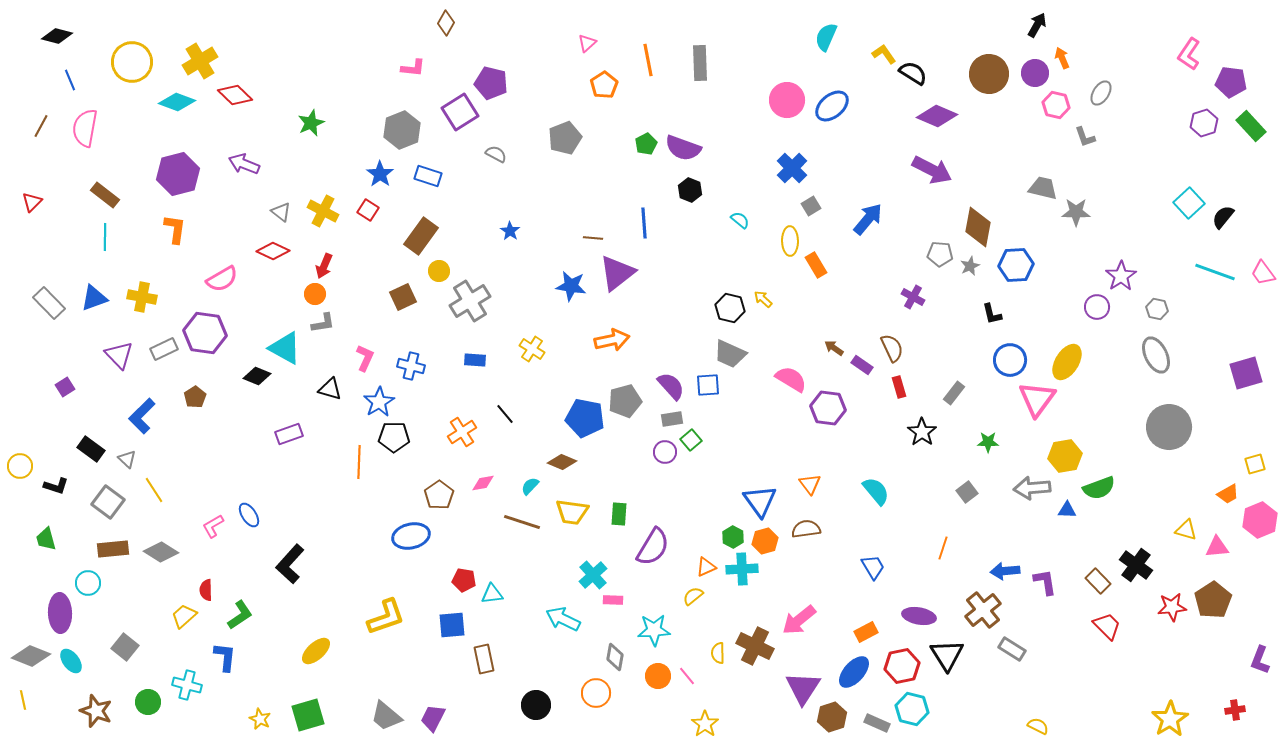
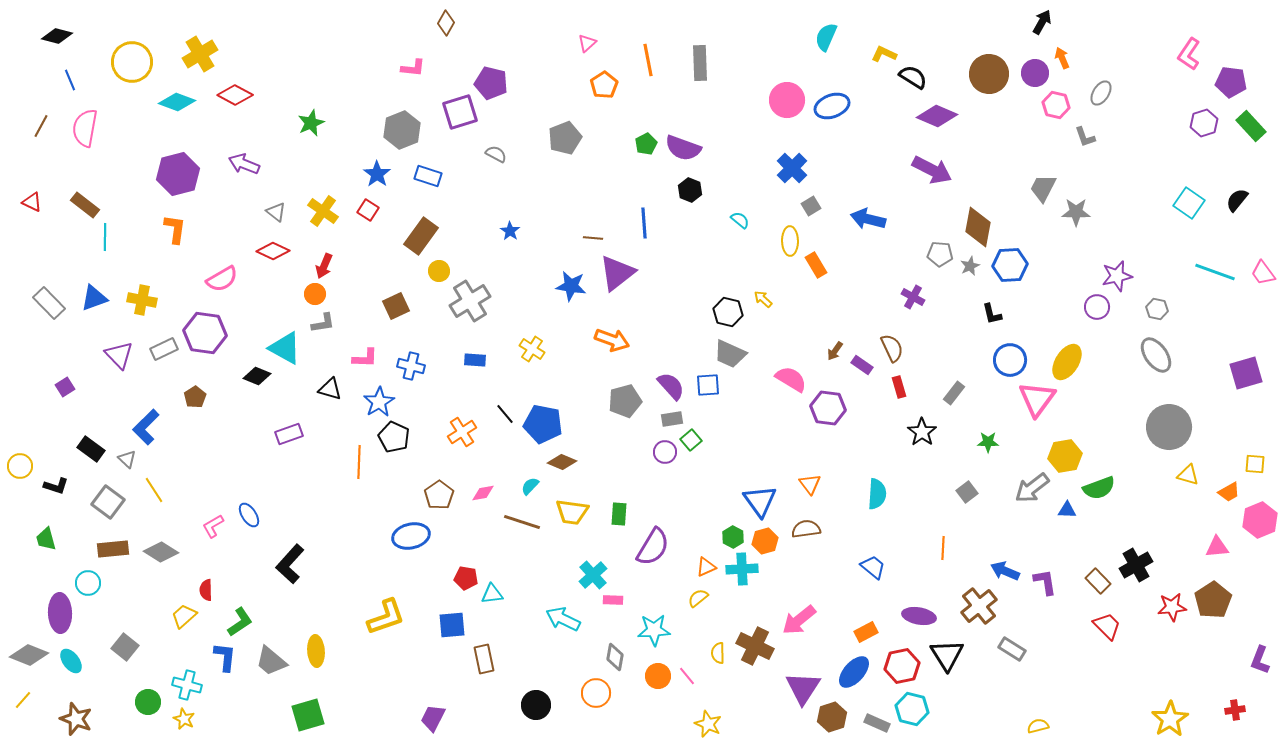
black arrow at (1037, 25): moved 5 px right, 3 px up
yellow L-shape at (884, 54): rotated 30 degrees counterclockwise
yellow cross at (200, 61): moved 7 px up
black semicircle at (913, 73): moved 4 px down
red diamond at (235, 95): rotated 16 degrees counterclockwise
blue ellipse at (832, 106): rotated 20 degrees clockwise
purple square at (460, 112): rotated 15 degrees clockwise
blue star at (380, 174): moved 3 px left
gray trapezoid at (1043, 188): rotated 76 degrees counterclockwise
brown rectangle at (105, 195): moved 20 px left, 10 px down
red triangle at (32, 202): rotated 50 degrees counterclockwise
cyan square at (1189, 203): rotated 12 degrees counterclockwise
yellow cross at (323, 211): rotated 8 degrees clockwise
gray triangle at (281, 212): moved 5 px left
black semicircle at (1223, 217): moved 14 px right, 17 px up
blue arrow at (868, 219): rotated 116 degrees counterclockwise
blue hexagon at (1016, 265): moved 6 px left
purple star at (1121, 276): moved 4 px left; rotated 20 degrees clockwise
yellow cross at (142, 297): moved 3 px down
brown square at (403, 297): moved 7 px left, 9 px down
black hexagon at (730, 308): moved 2 px left, 4 px down
orange arrow at (612, 340): rotated 32 degrees clockwise
brown arrow at (834, 348): moved 1 px right, 3 px down; rotated 90 degrees counterclockwise
gray ellipse at (1156, 355): rotated 9 degrees counterclockwise
pink L-shape at (365, 358): rotated 68 degrees clockwise
blue L-shape at (142, 416): moved 4 px right, 11 px down
blue pentagon at (585, 418): moved 42 px left, 6 px down
black pentagon at (394, 437): rotated 24 degrees clockwise
yellow square at (1255, 464): rotated 20 degrees clockwise
pink diamond at (483, 483): moved 10 px down
gray arrow at (1032, 488): rotated 33 degrees counterclockwise
cyan semicircle at (876, 491): moved 1 px right, 3 px down; rotated 44 degrees clockwise
orange trapezoid at (1228, 494): moved 1 px right, 2 px up
yellow triangle at (1186, 530): moved 2 px right, 55 px up
orange line at (943, 548): rotated 15 degrees counterclockwise
black cross at (1136, 565): rotated 24 degrees clockwise
blue trapezoid at (873, 567): rotated 20 degrees counterclockwise
blue arrow at (1005, 571): rotated 28 degrees clockwise
red pentagon at (464, 580): moved 2 px right, 2 px up
yellow semicircle at (693, 596): moved 5 px right, 2 px down
brown cross at (983, 610): moved 4 px left, 4 px up
green L-shape at (240, 615): moved 7 px down
yellow ellipse at (316, 651): rotated 52 degrees counterclockwise
gray diamond at (31, 656): moved 2 px left, 1 px up
yellow line at (23, 700): rotated 54 degrees clockwise
brown star at (96, 711): moved 20 px left, 8 px down
gray trapezoid at (386, 716): moved 115 px left, 55 px up
yellow star at (260, 719): moved 76 px left
yellow star at (705, 724): moved 3 px right; rotated 12 degrees counterclockwise
yellow semicircle at (1038, 726): rotated 40 degrees counterclockwise
